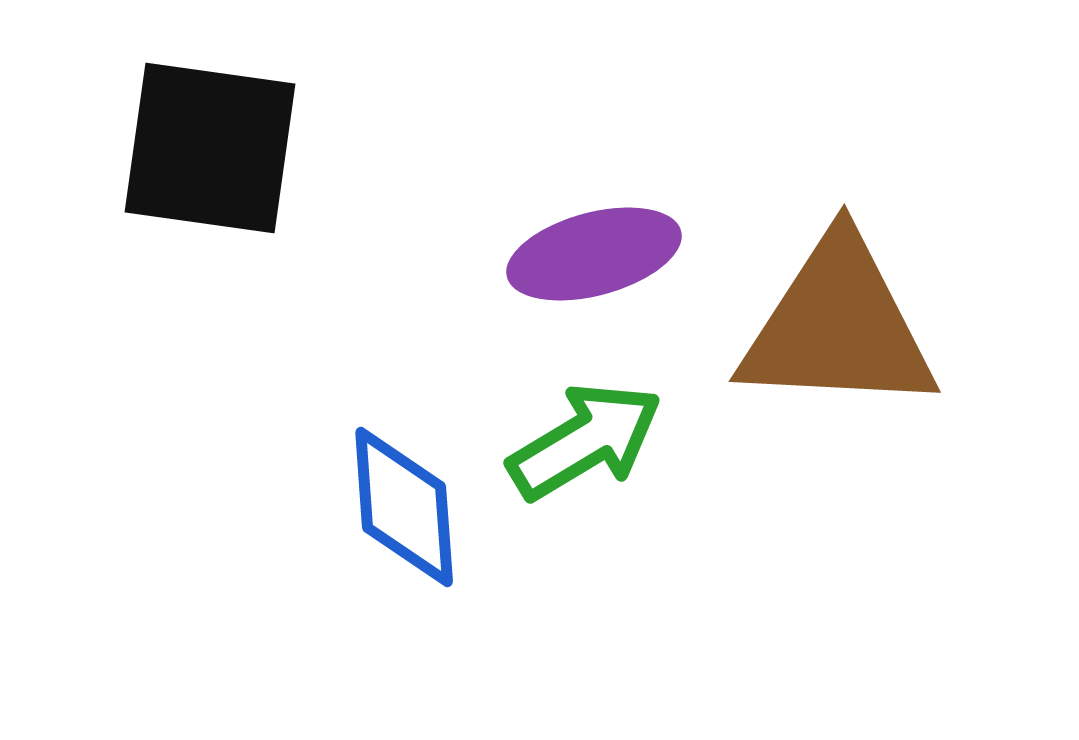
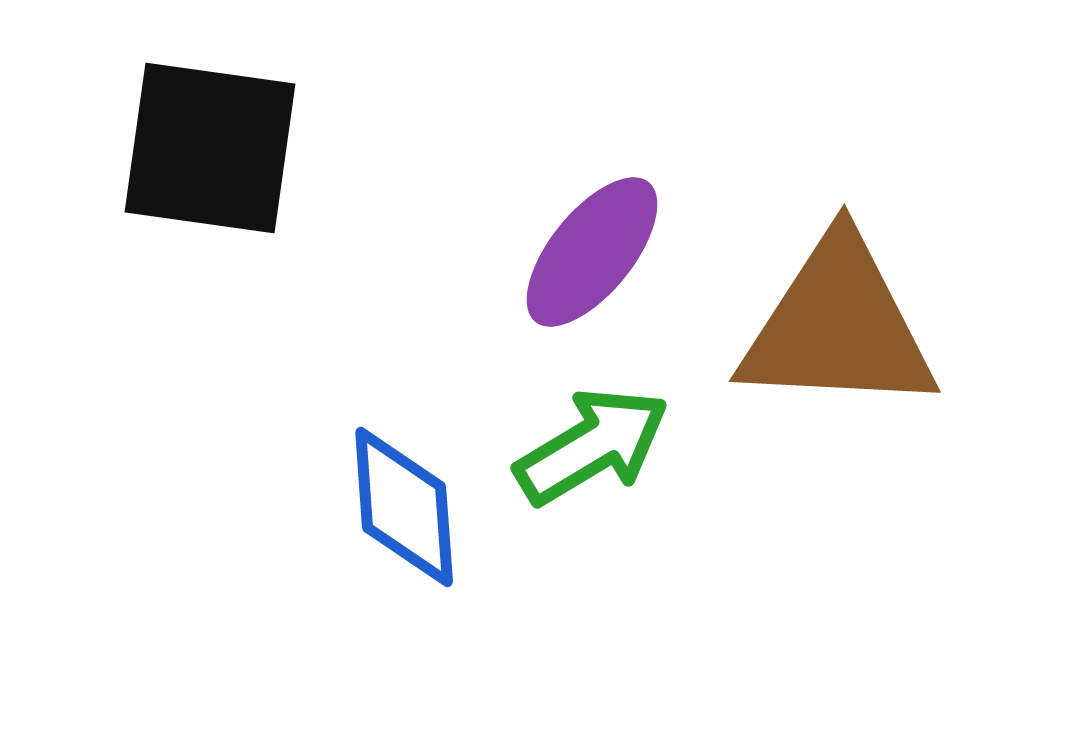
purple ellipse: moved 2 px left, 2 px up; rotated 36 degrees counterclockwise
green arrow: moved 7 px right, 5 px down
